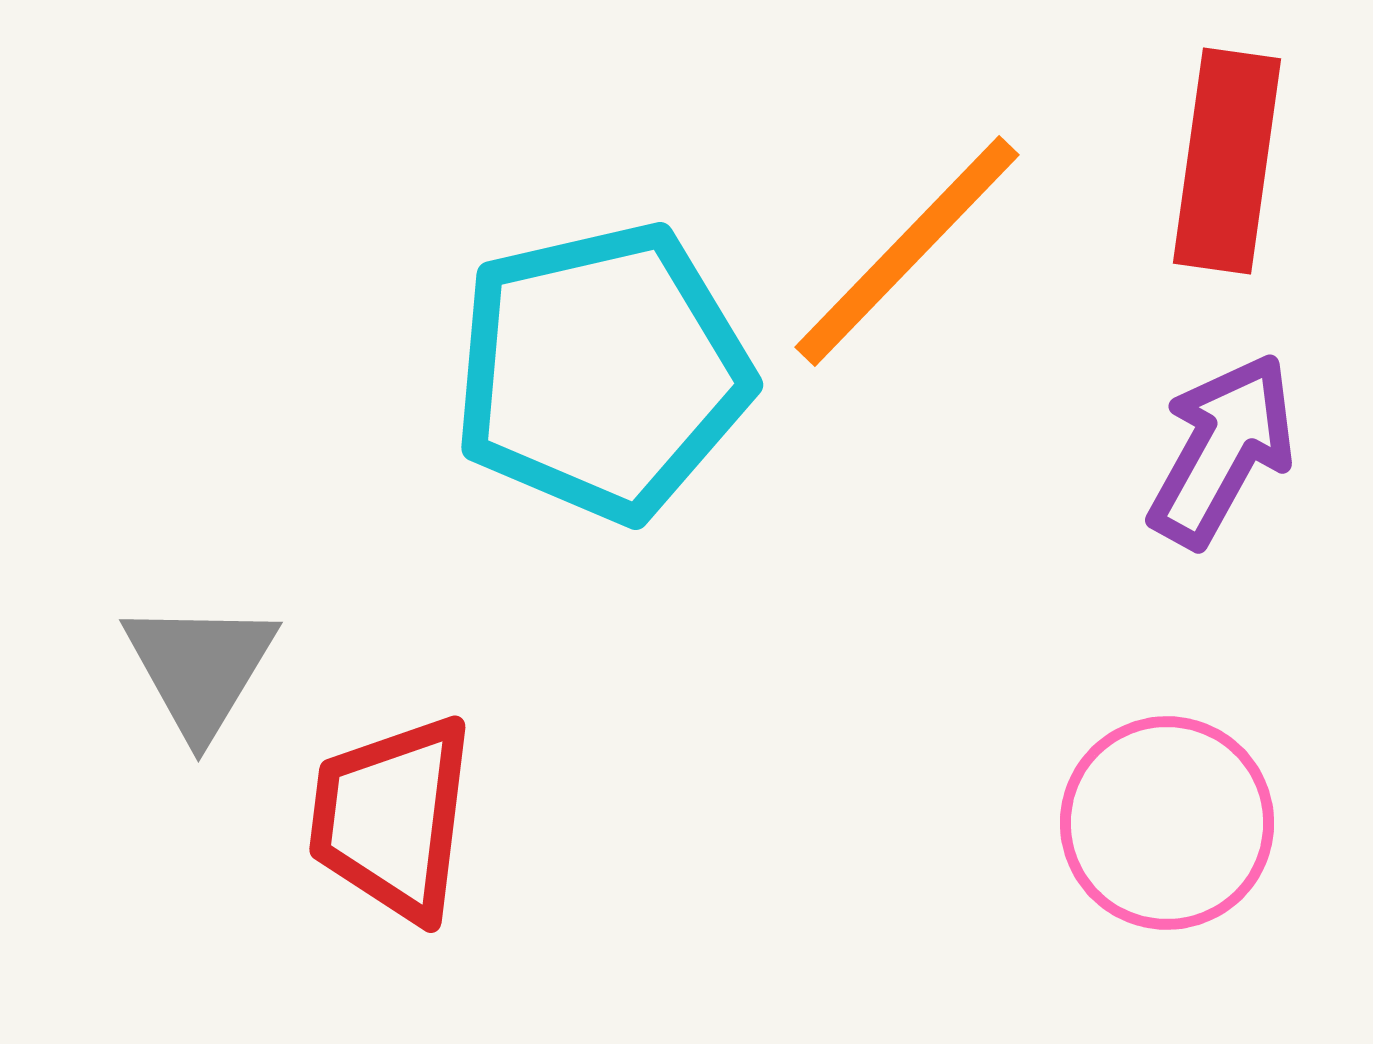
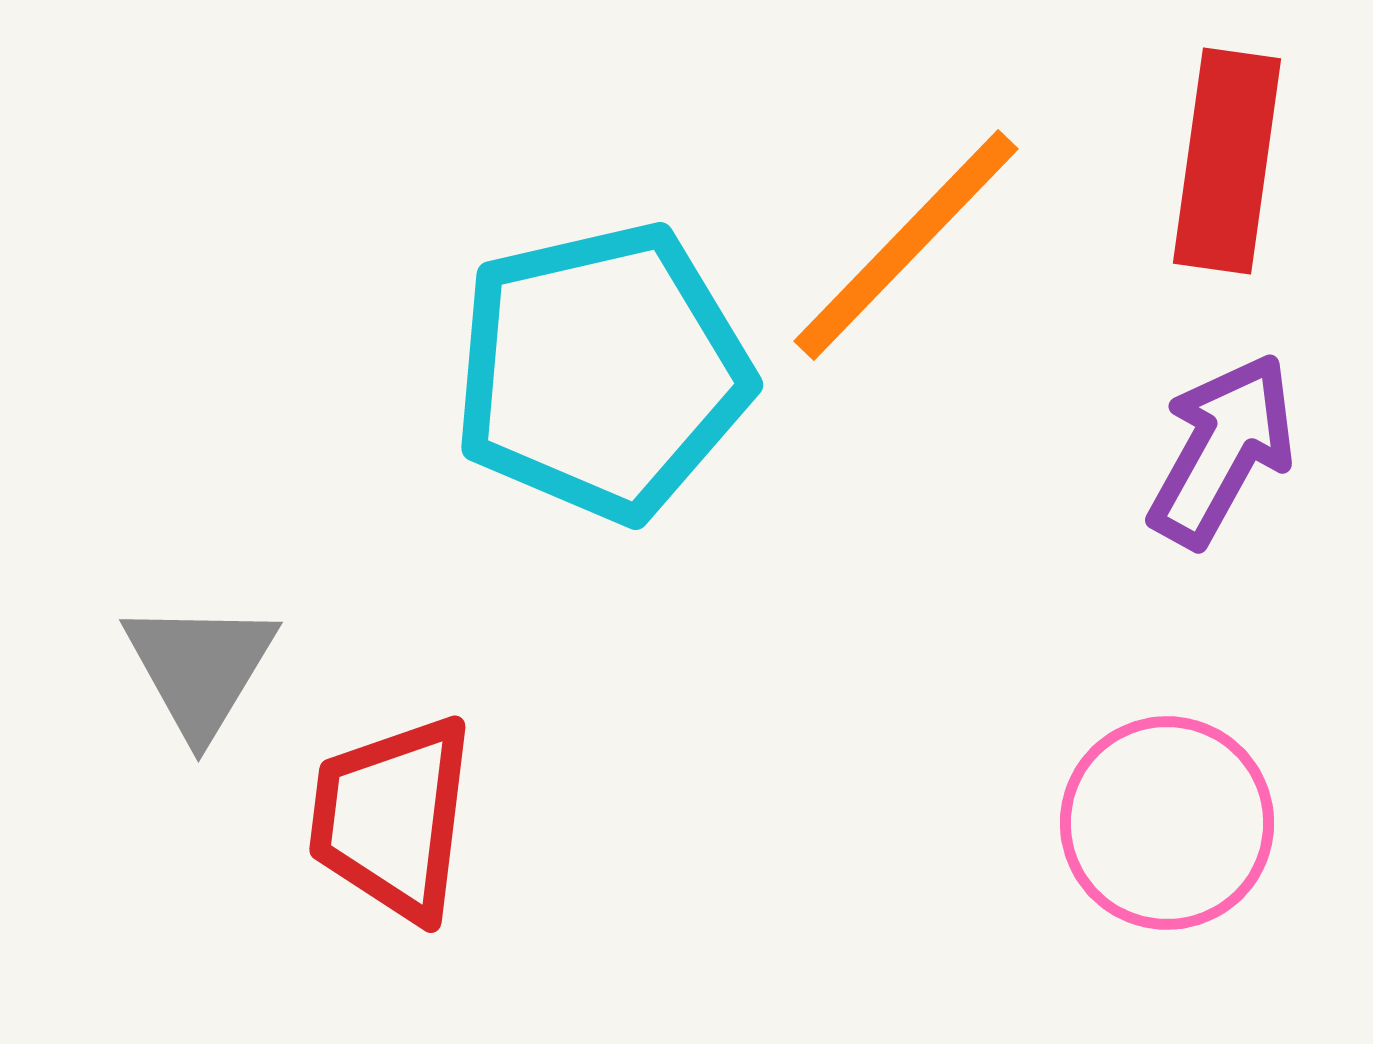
orange line: moved 1 px left, 6 px up
